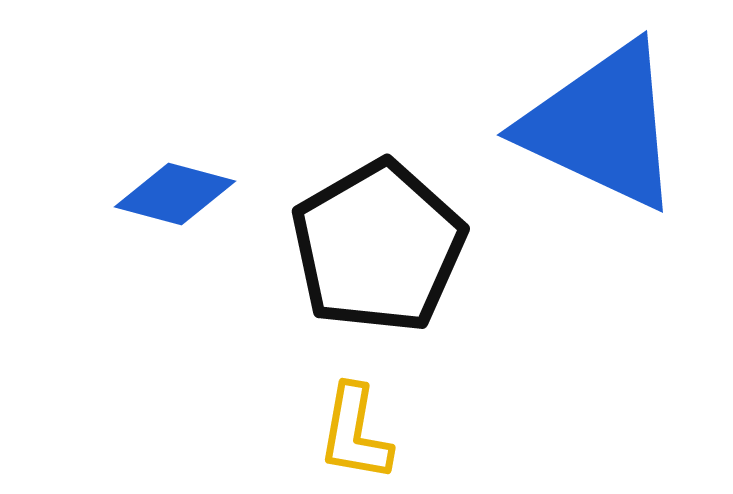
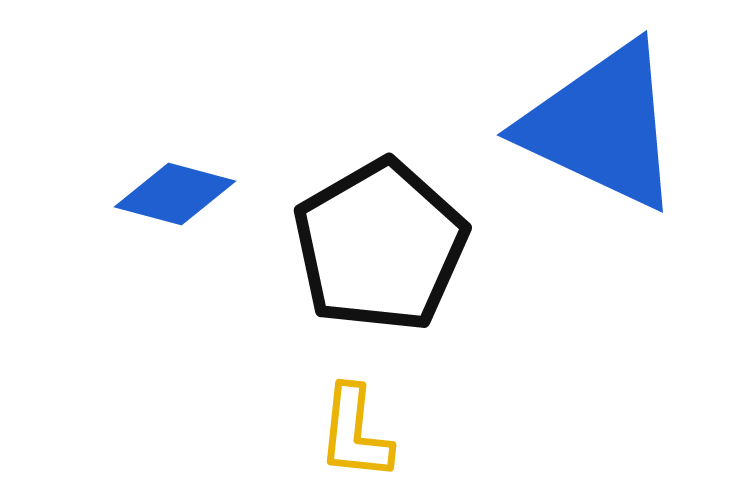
black pentagon: moved 2 px right, 1 px up
yellow L-shape: rotated 4 degrees counterclockwise
